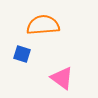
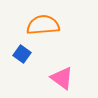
blue square: rotated 18 degrees clockwise
